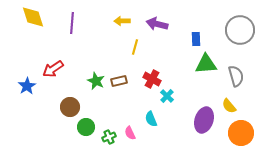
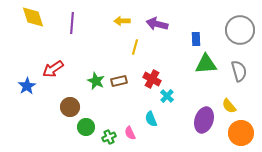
gray semicircle: moved 3 px right, 5 px up
